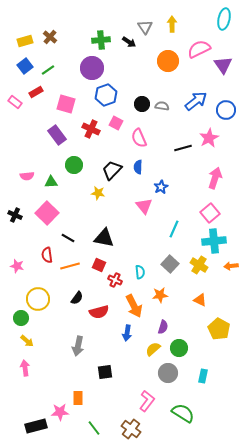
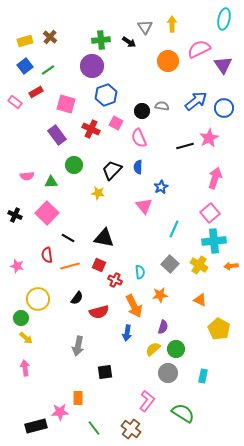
purple circle at (92, 68): moved 2 px up
black circle at (142, 104): moved 7 px down
blue circle at (226, 110): moved 2 px left, 2 px up
black line at (183, 148): moved 2 px right, 2 px up
yellow arrow at (27, 341): moved 1 px left, 3 px up
green circle at (179, 348): moved 3 px left, 1 px down
